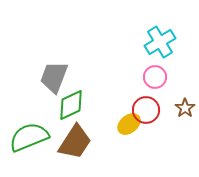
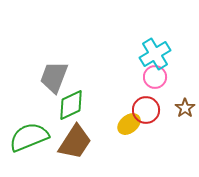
cyan cross: moved 5 px left, 12 px down
